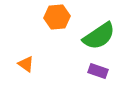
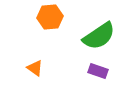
orange hexagon: moved 7 px left
orange triangle: moved 9 px right, 4 px down
